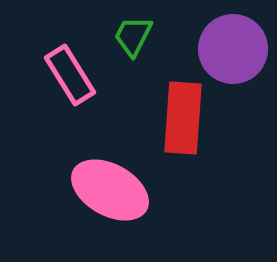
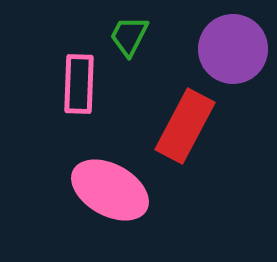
green trapezoid: moved 4 px left
pink rectangle: moved 9 px right, 9 px down; rotated 34 degrees clockwise
red rectangle: moved 2 px right, 8 px down; rotated 24 degrees clockwise
